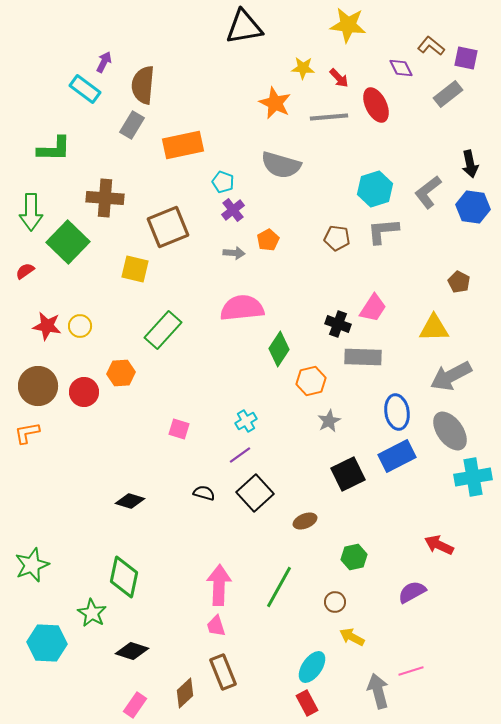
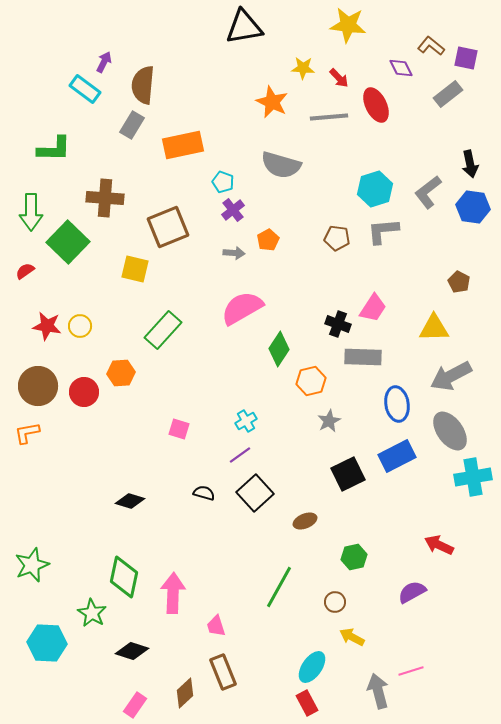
orange star at (275, 103): moved 3 px left, 1 px up
pink semicircle at (242, 308): rotated 24 degrees counterclockwise
blue ellipse at (397, 412): moved 8 px up
pink arrow at (219, 585): moved 46 px left, 8 px down
